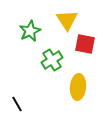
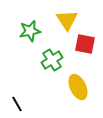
green star: rotated 15 degrees clockwise
yellow ellipse: rotated 30 degrees counterclockwise
